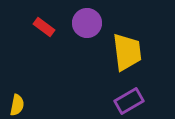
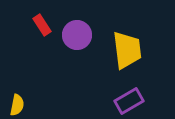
purple circle: moved 10 px left, 12 px down
red rectangle: moved 2 px left, 2 px up; rotated 20 degrees clockwise
yellow trapezoid: moved 2 px up
